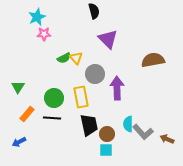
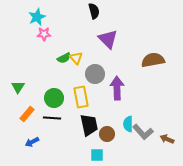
blue arrow: moved 13 px right
cyan square: moved 9 px left, 5 px down
